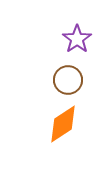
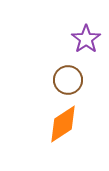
purple star: moved 9 px right
